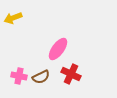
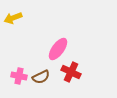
red cross: moved 2 px up
